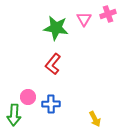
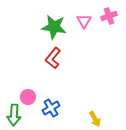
pink cross: moved 1 px right, 2 px down
pink triangle: moved 2 px down
green star: moved 2 px left, 1 px up
red L-shape: moved 6 px up
blue cross: moved 4 px down; rotated 30 degrees counterclockwise
